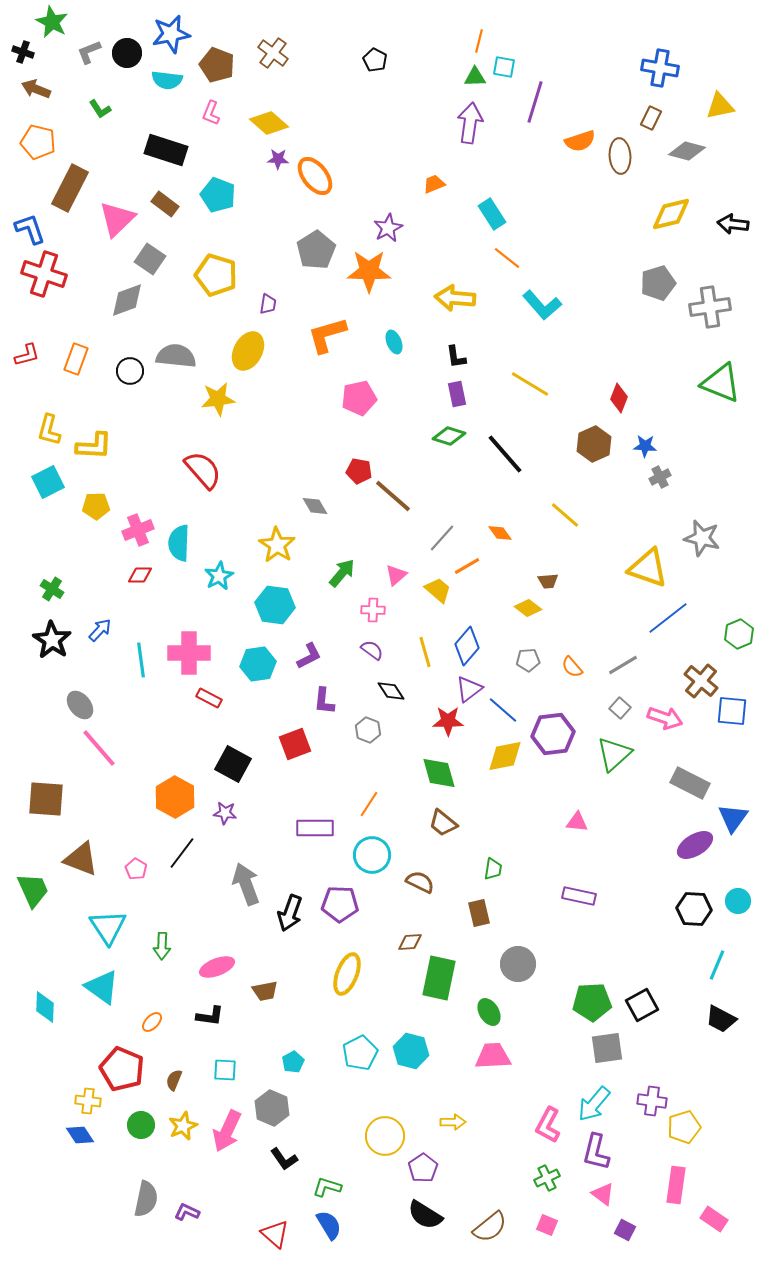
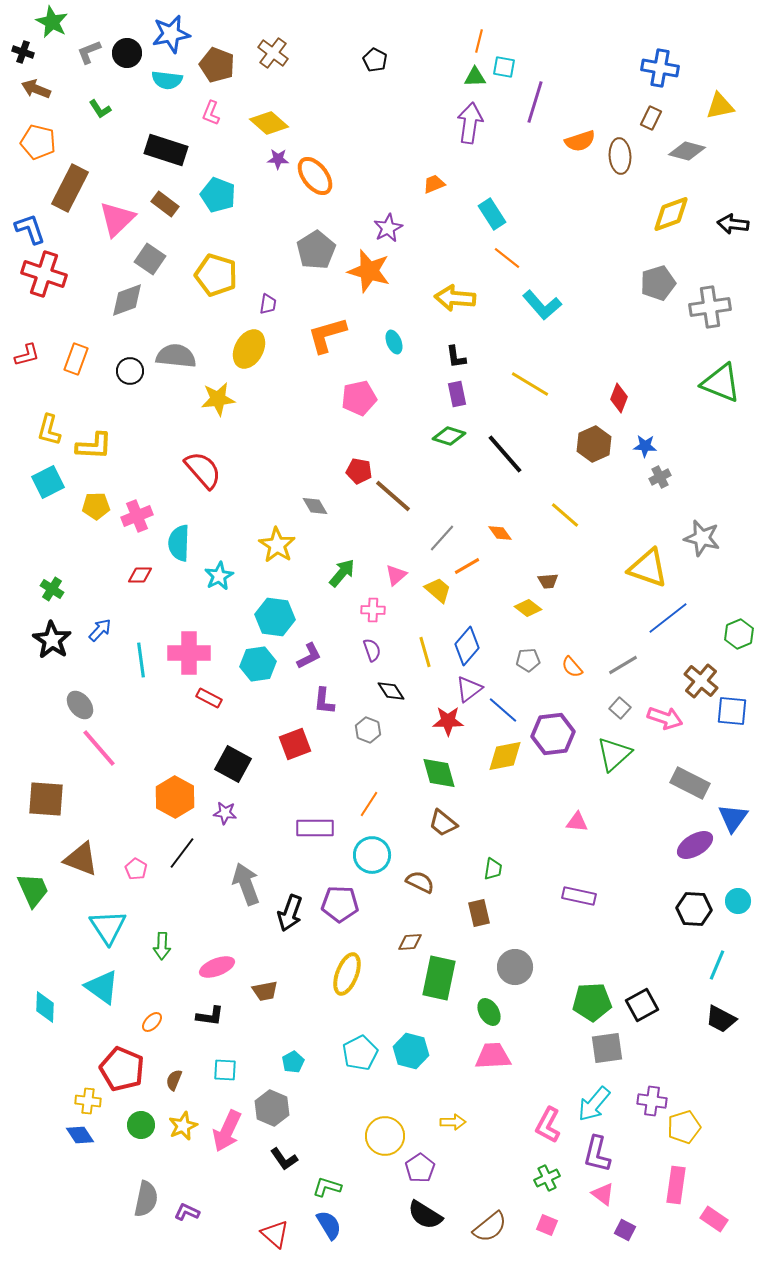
yellow diamond at (671, 214): rotated 6 degrees counterclockwise
orange star at (369, 271): rotated 15 degrees clockwise
yellow ellipse at (248, 351): moved 1 px right, 2 px up
pink cross at (138, 530): moved 1 px left, 14 px up
cyan hexagon at (275, 605): moved 12 px down
purple semicircle at (372, 650): rotated 35 degrees clockwise
gray circle at (518, 964): moved 3 px left, 3 px down
purple L-shape at (596, 1152): moved 1 px right, 2 px down
purple pentagon at (423, 1168): moved 3 px left
